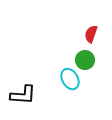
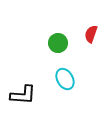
green circle: moved 27 px left, 17 px up
cyan ellipse: moved 5 px left
